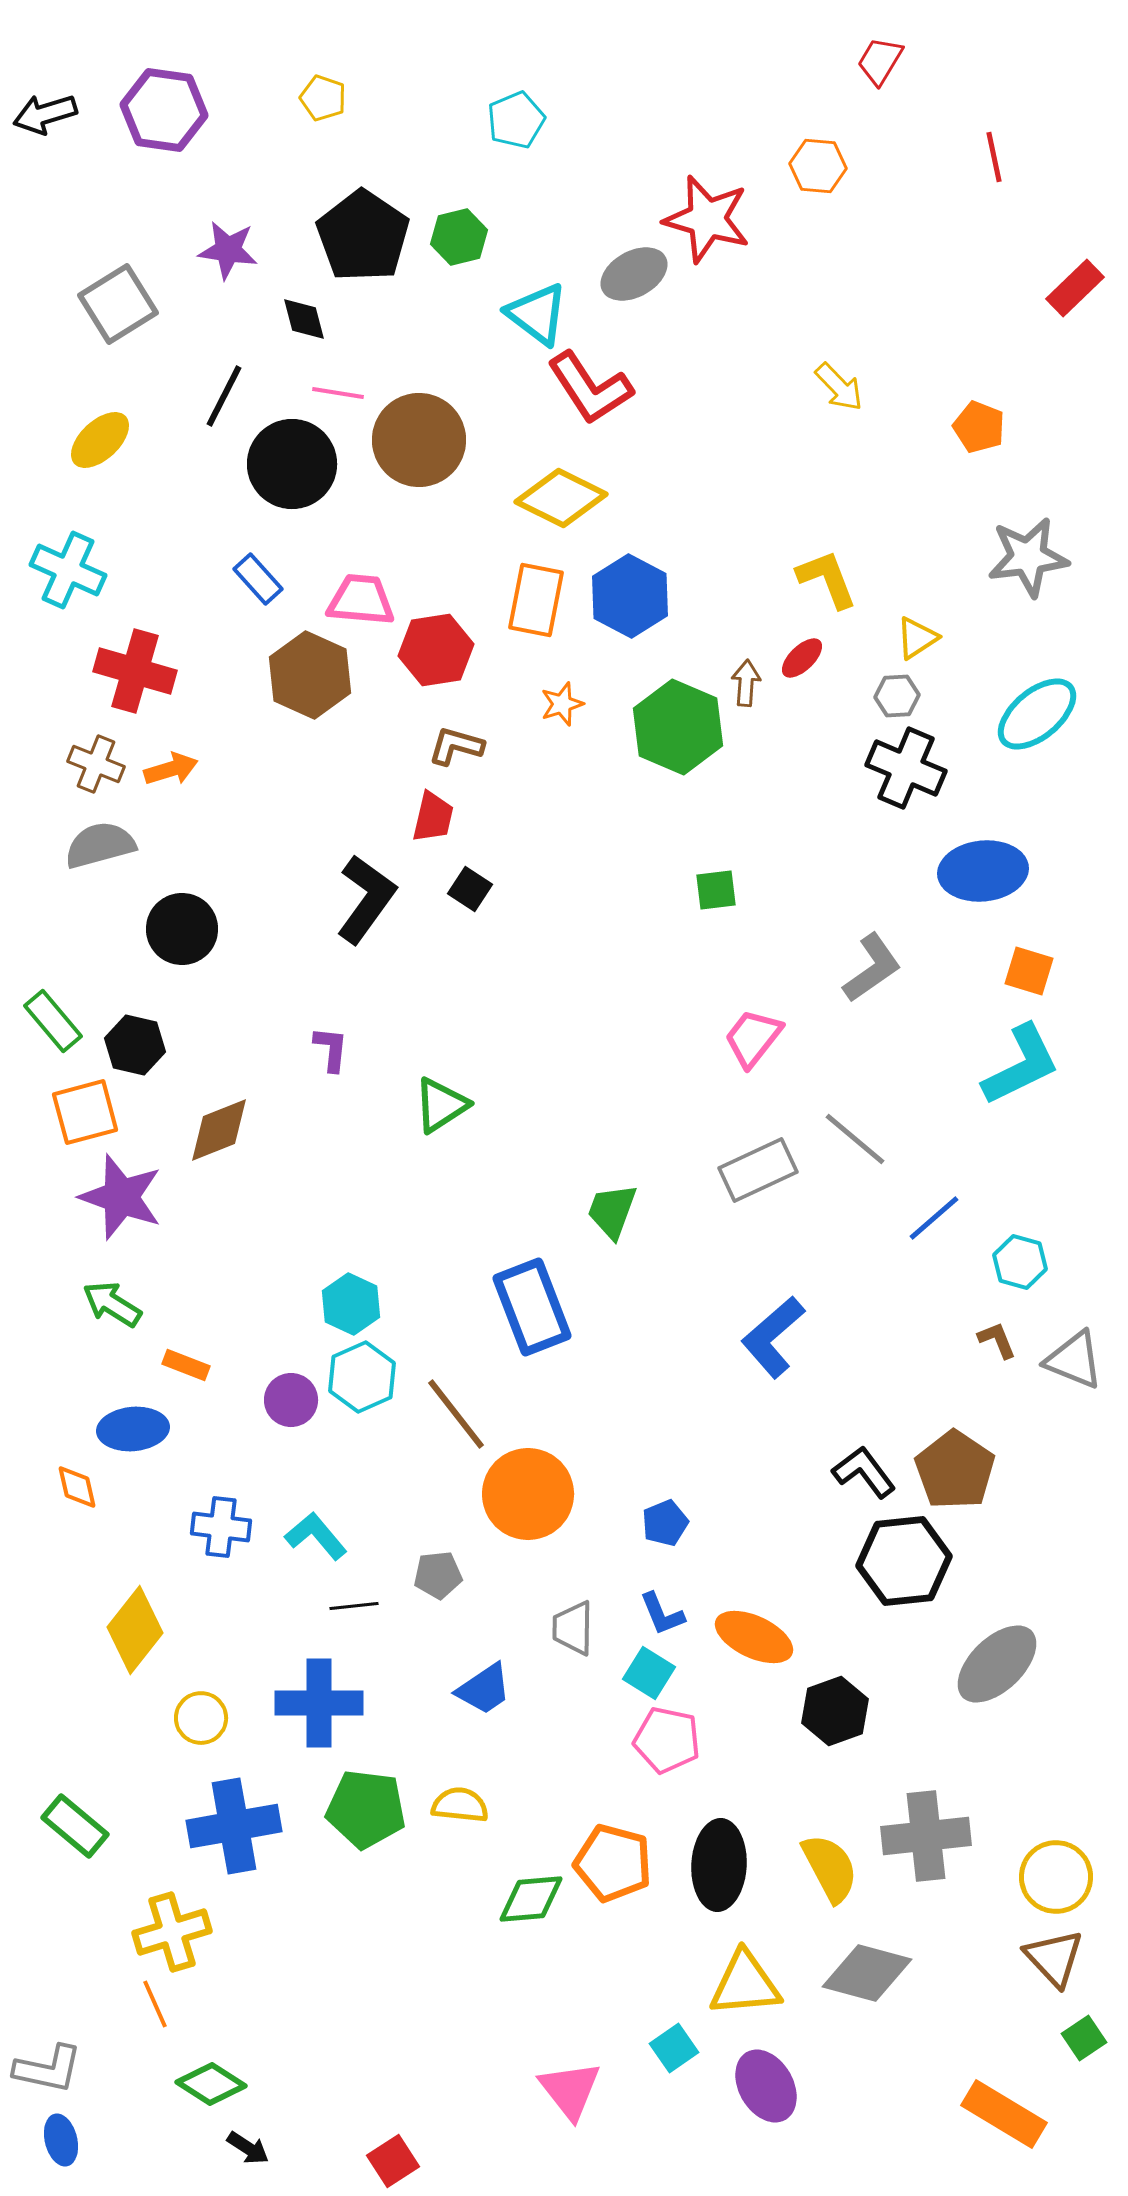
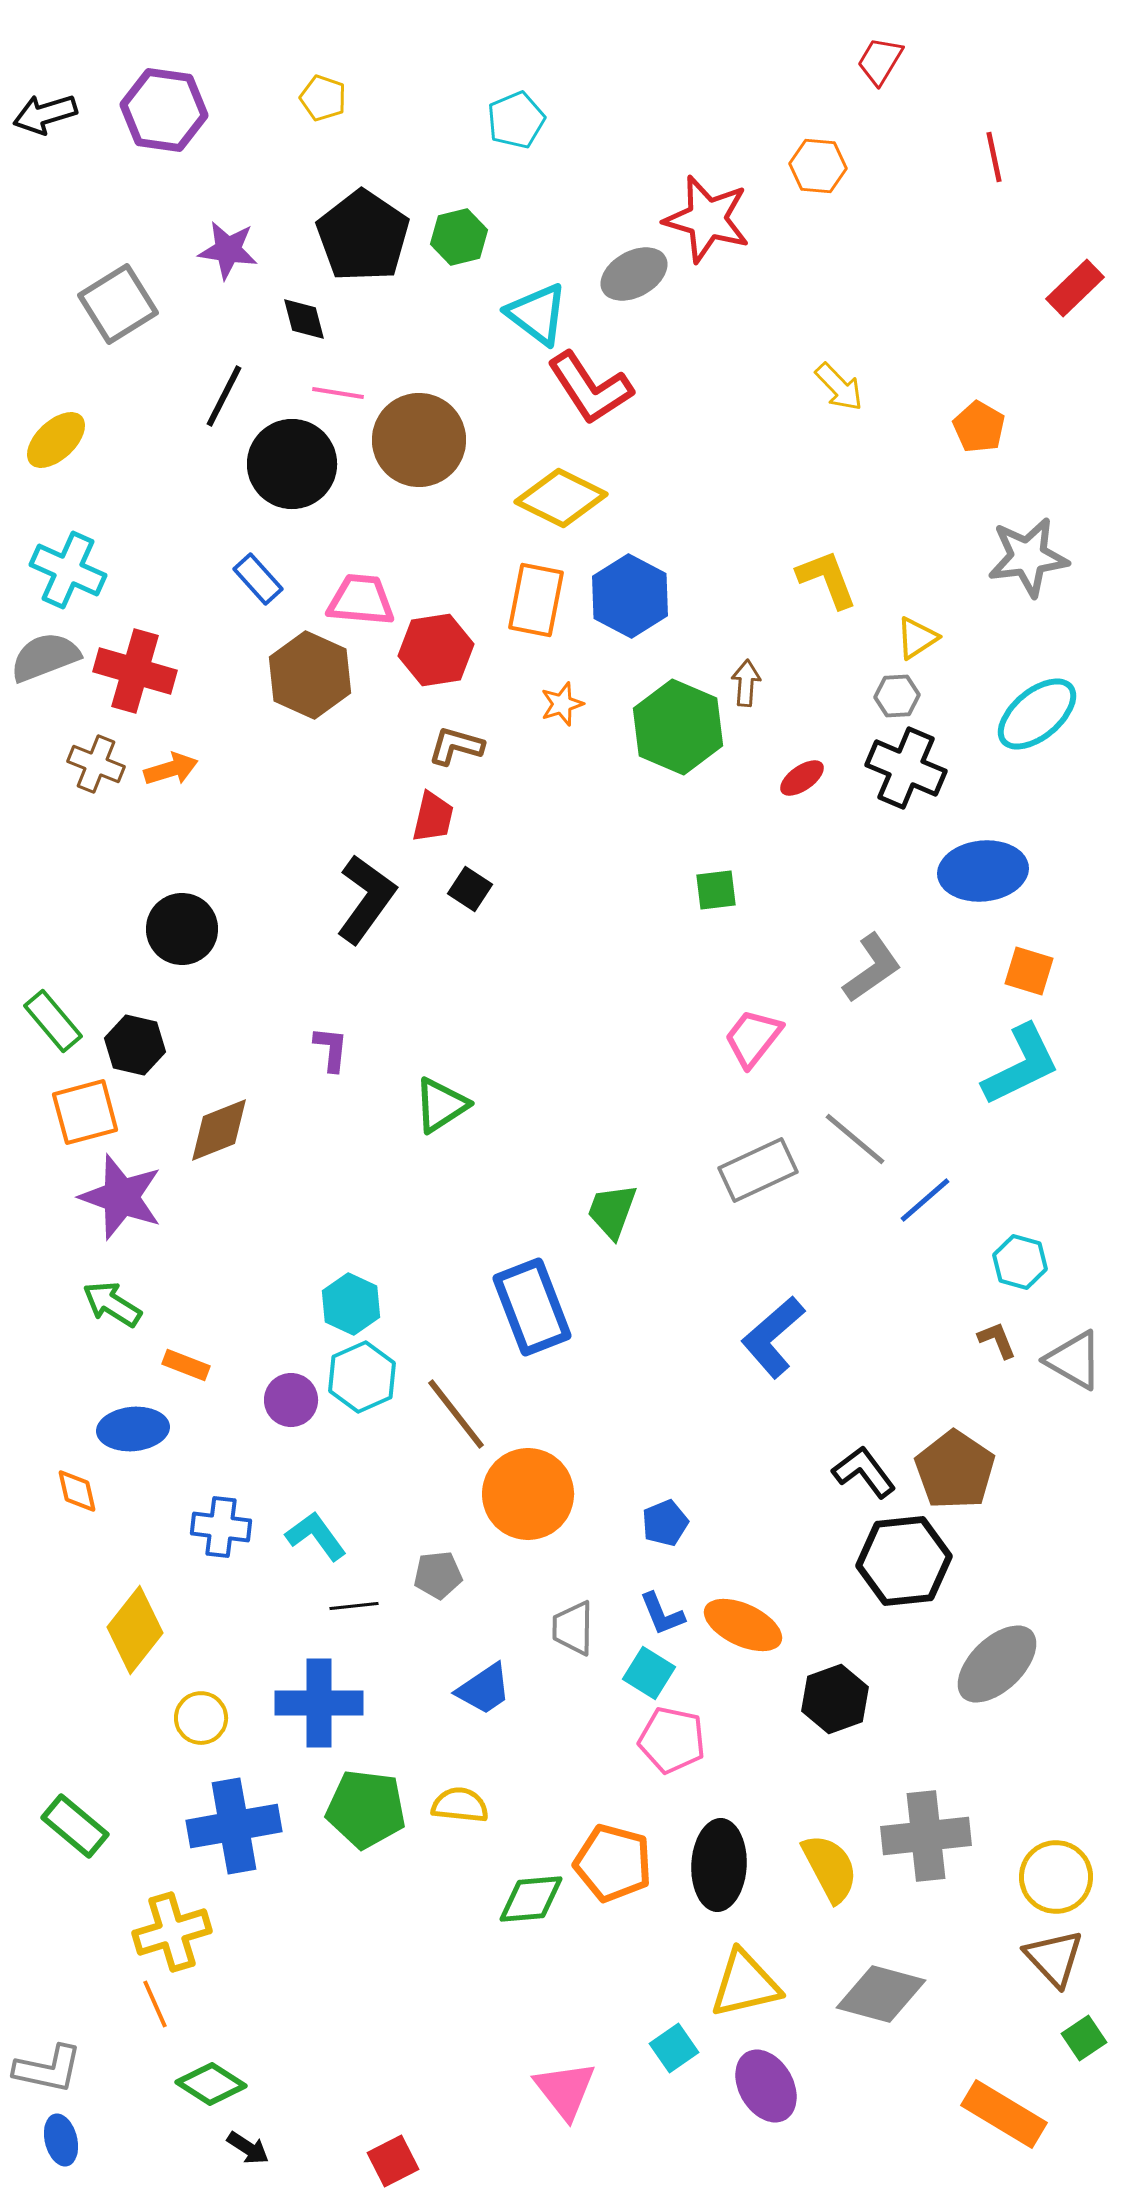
orange pentagon at (979, 427): rotated 9 degrees clockwise
yellow ellipse at (100, 440): moved 44 px left
red ellipse at (802, 658): moved 120 px down; rotated 9 degrees clockwise
gray semicircle at (100, 845): moved 55 px left, 188 px up; rotated 6 degrees counterclockwise
blue line at (934, 1218): moved 9 px left, 18 px up
gray triangle at (1074, 1360): rotated 8 degrees clockwise
orange diamond at (77, 1487): moved 4 px down
cyan L-shape at (316, 1536): rotated 4 degrees clockwise
orange ellipse at (754, 1637): moved 11 px left, 12 px up
black hexagon at (835, 1711): moved 12 px up
pink pentagon at (667, 1740): moved 5 px right
gray diamond at (867, 1973): moved 14 px right, 21 px down
yellow triangle at (745, 1984): rotated 8 degrees counterclockwise
pink triangle at (570, 2090): moved 5 px left
red square at (393, 2161): rotated 6 degrees clockwise
